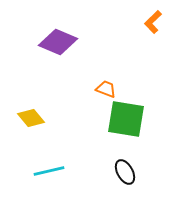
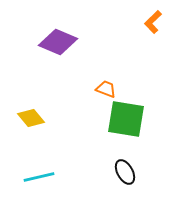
cyan line: moved 10 px left, 6 px down
